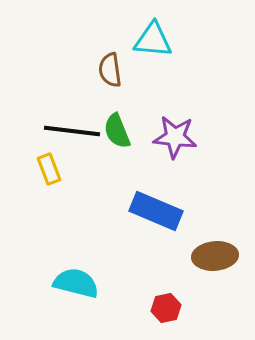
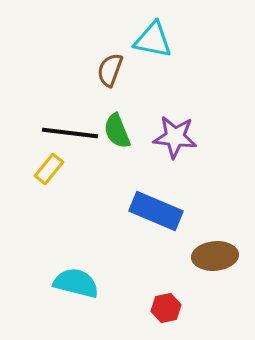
cyan triangle: rotated 6 degrees clockwise
brown semicircle: rotated 28 degrees clockwise
black line: moved 2 px left, 2 px down
yellow rectangle: rotated 60 degrees clockwise
